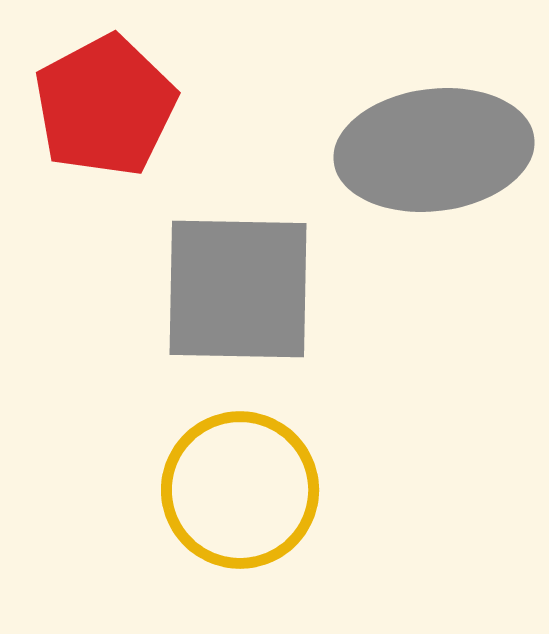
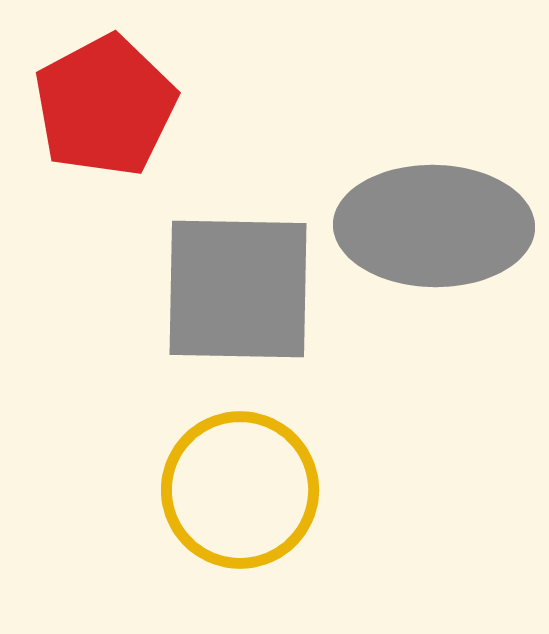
gray ellipse: moved 76 px down; rotated 8 degrees clockwise
